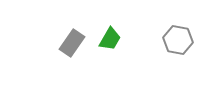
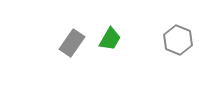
gray hexagon: rotated 12 degrees clockwise
